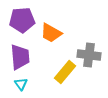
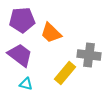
orange trapezoid: rotated 15 degrees clockwise
purple trapezoid: moved 2 px up; rotated 48 degrees counterclockwise
yellow rectangle: moved 1 px down
cyan triangle: moved 5 px right; rotated 40 degrees counterclockwise
